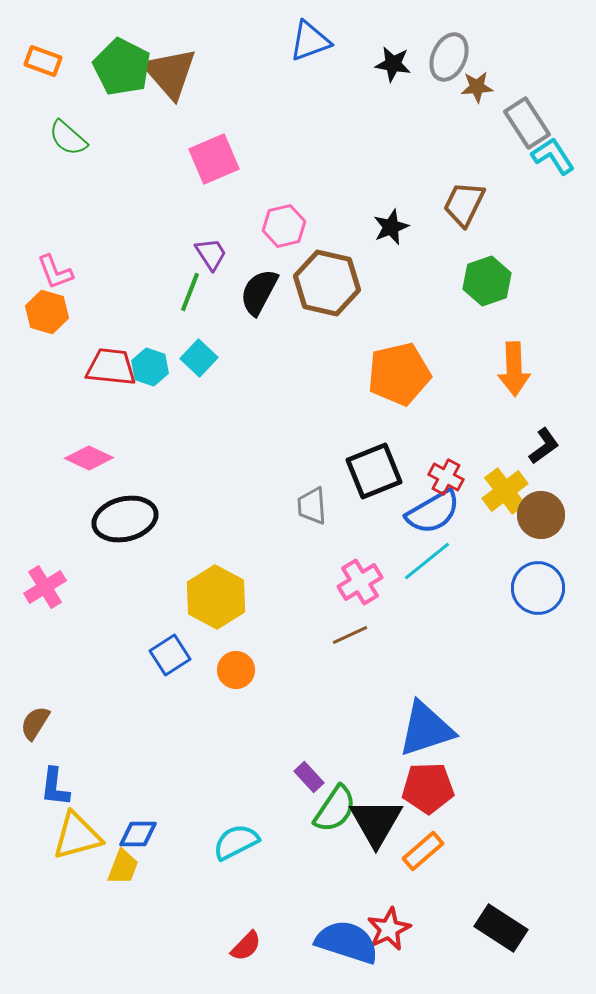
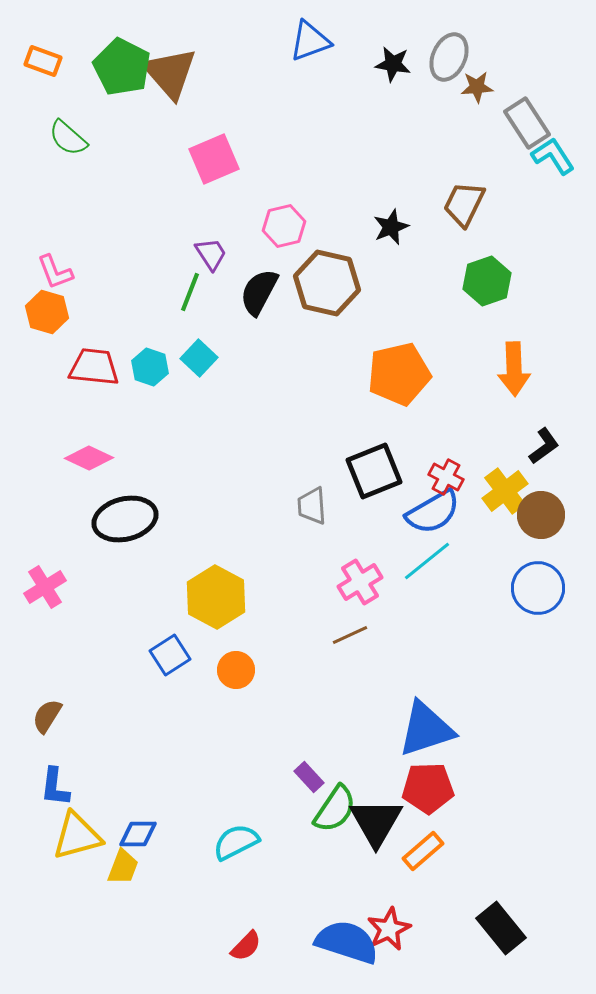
red trapezoid at (111, 367): moved 17 px left
brown semicircle at (35, 723): moved 12 px right, 7 px up
black rectangle at (501, 928): rotated 18 degrees clockwise
